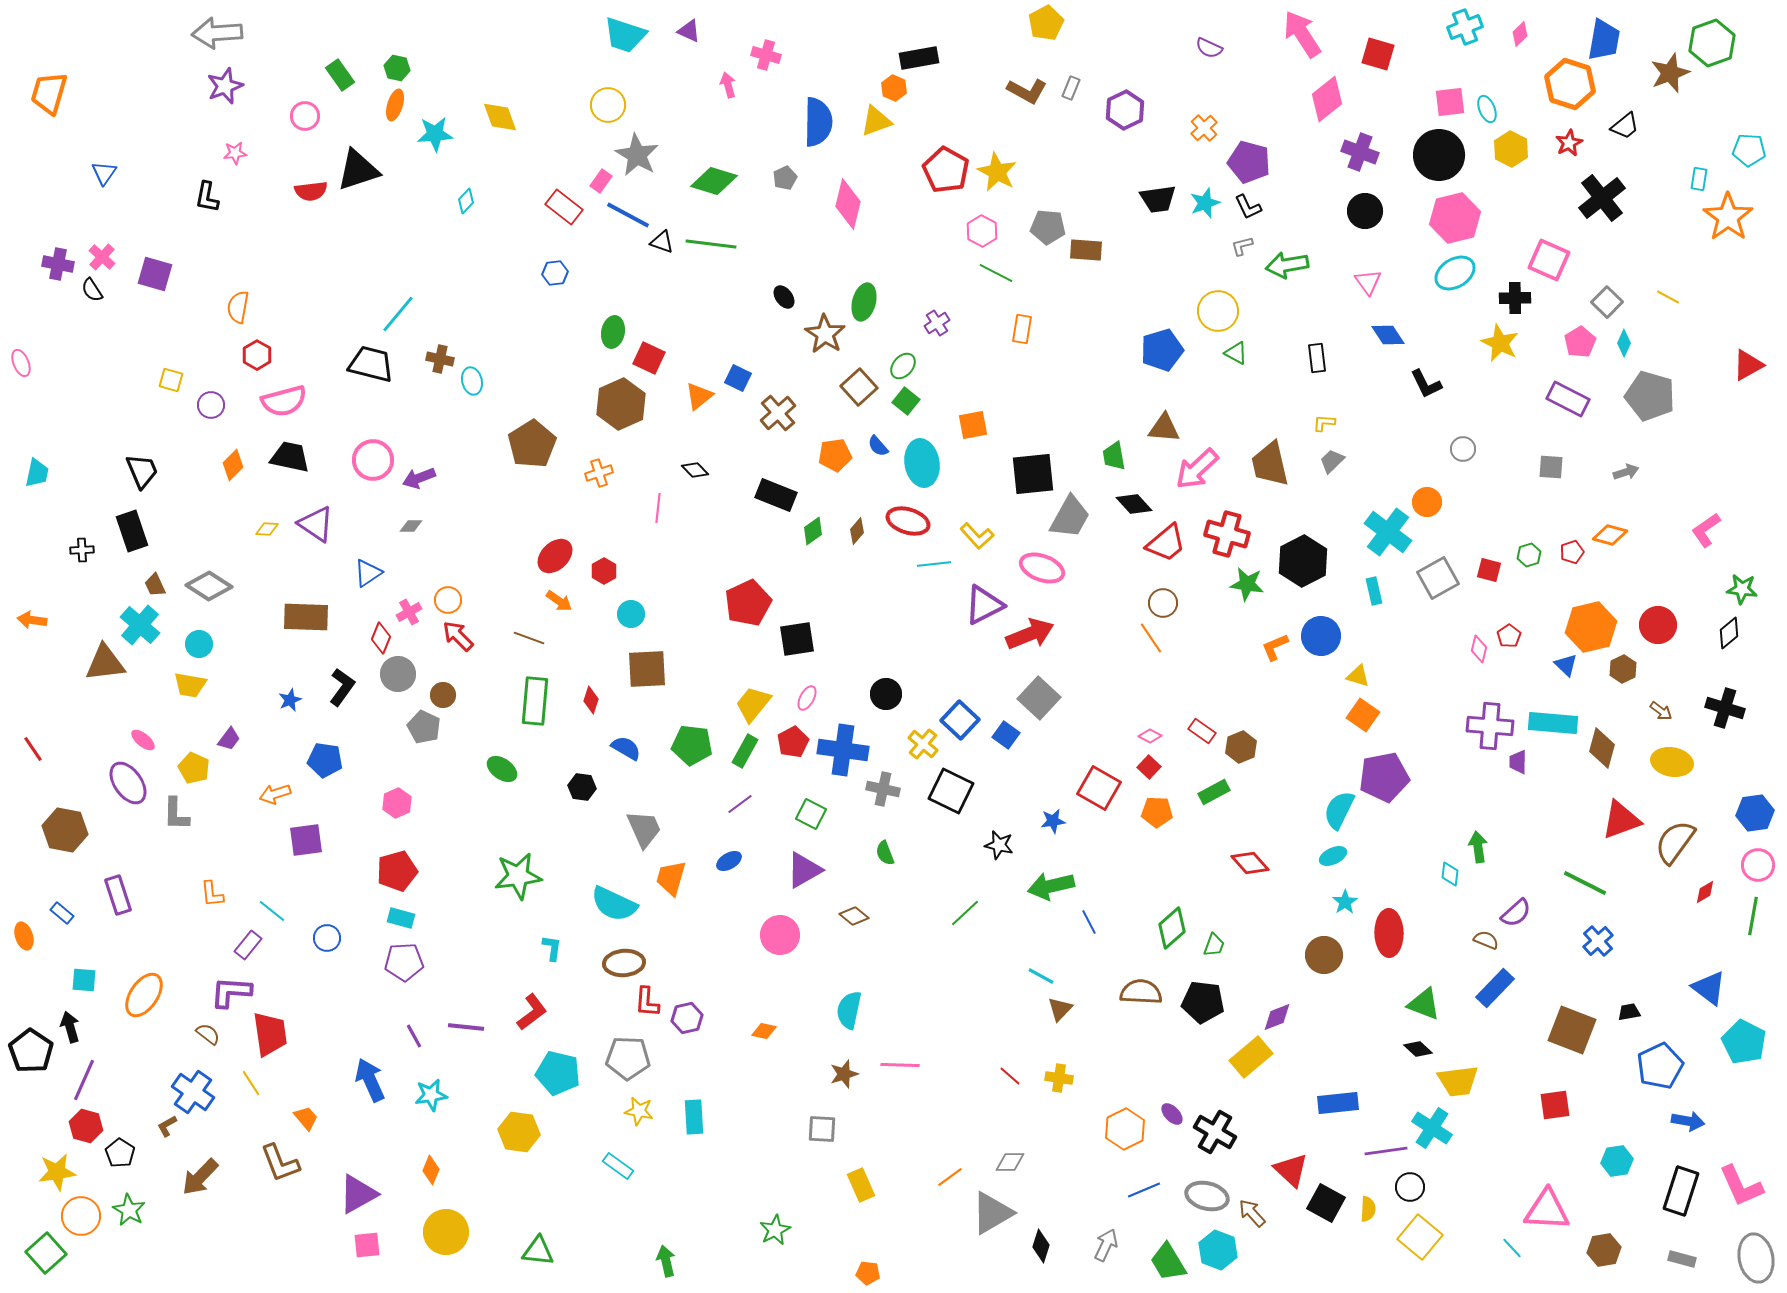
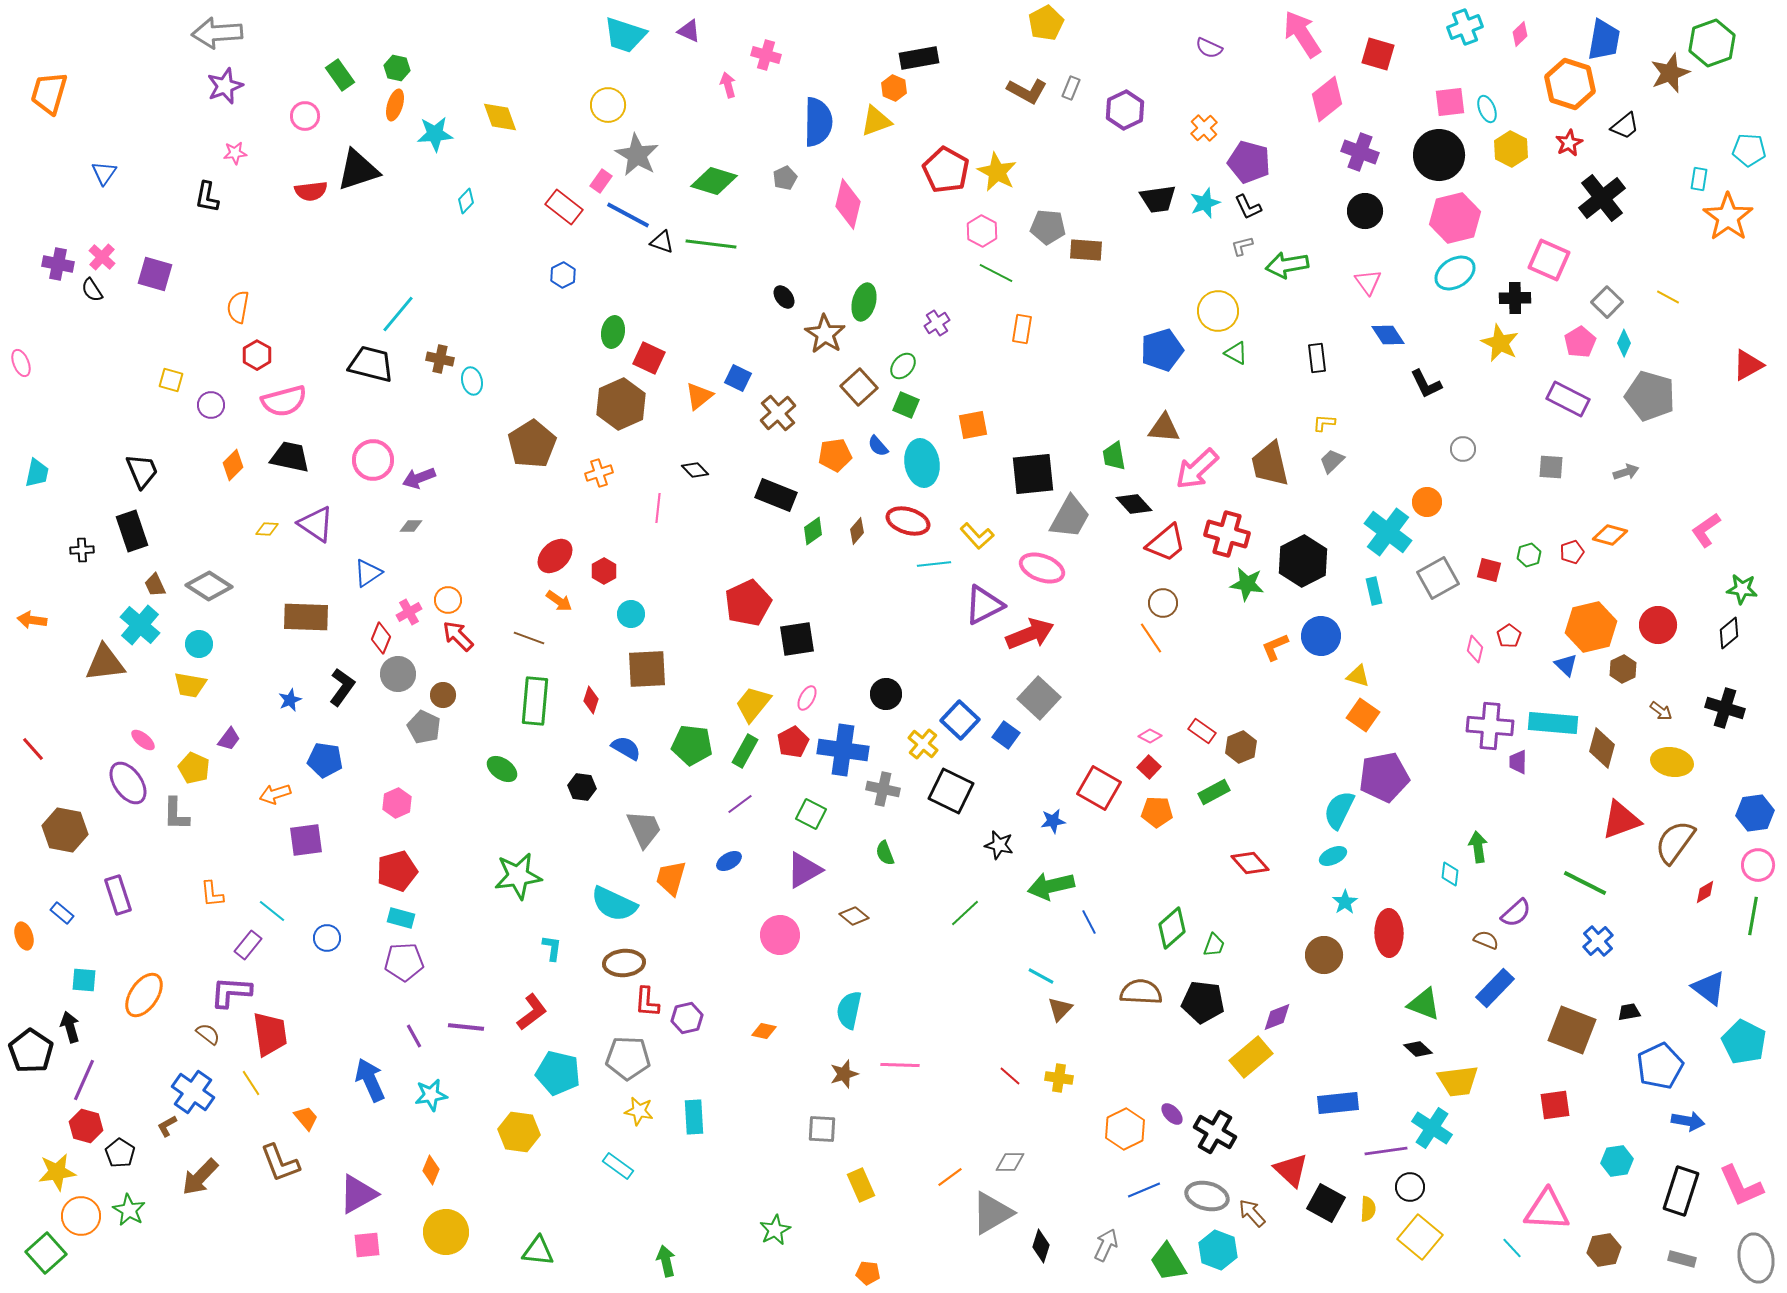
blue hexagon at (555, 273): moved 8 px right, 2 px down; rotated 20 degrees counterclockwise
green square at (906, 401): moved 4 px down; rotated 16 degrees counterclockwise
pink diamond at (1479, 649): moved 4 px left
red line at (33, 749): rotated 8 degrees counterclockwise
